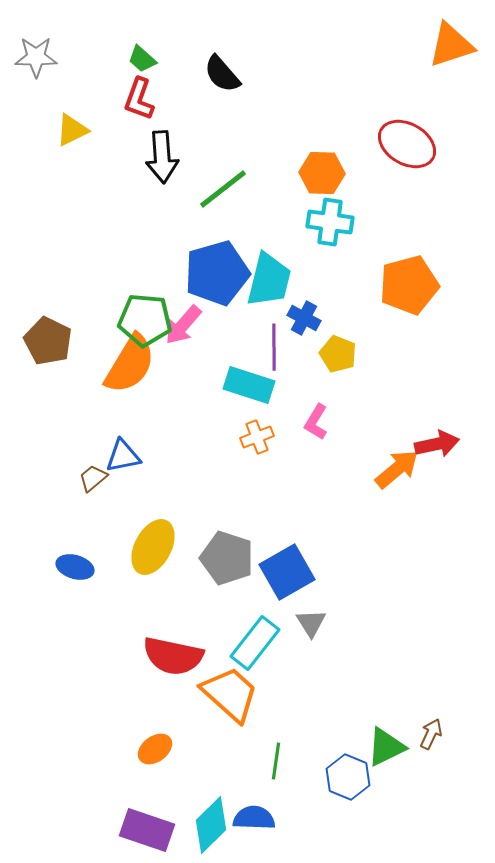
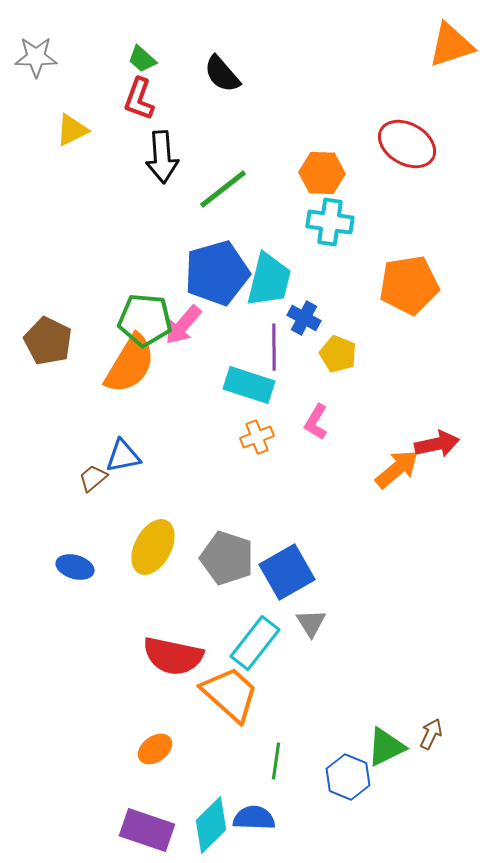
orange pentagon at (409, 285): rotated 6 degrees clockwise
